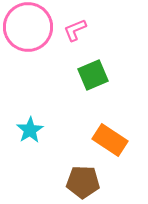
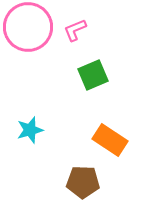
cyan star: rotated 16 degrees clockwise
